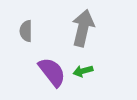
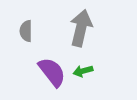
gray arrow: moved 2 px left
